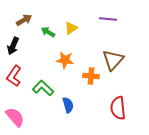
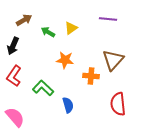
red semicircle: moved 4 px up
